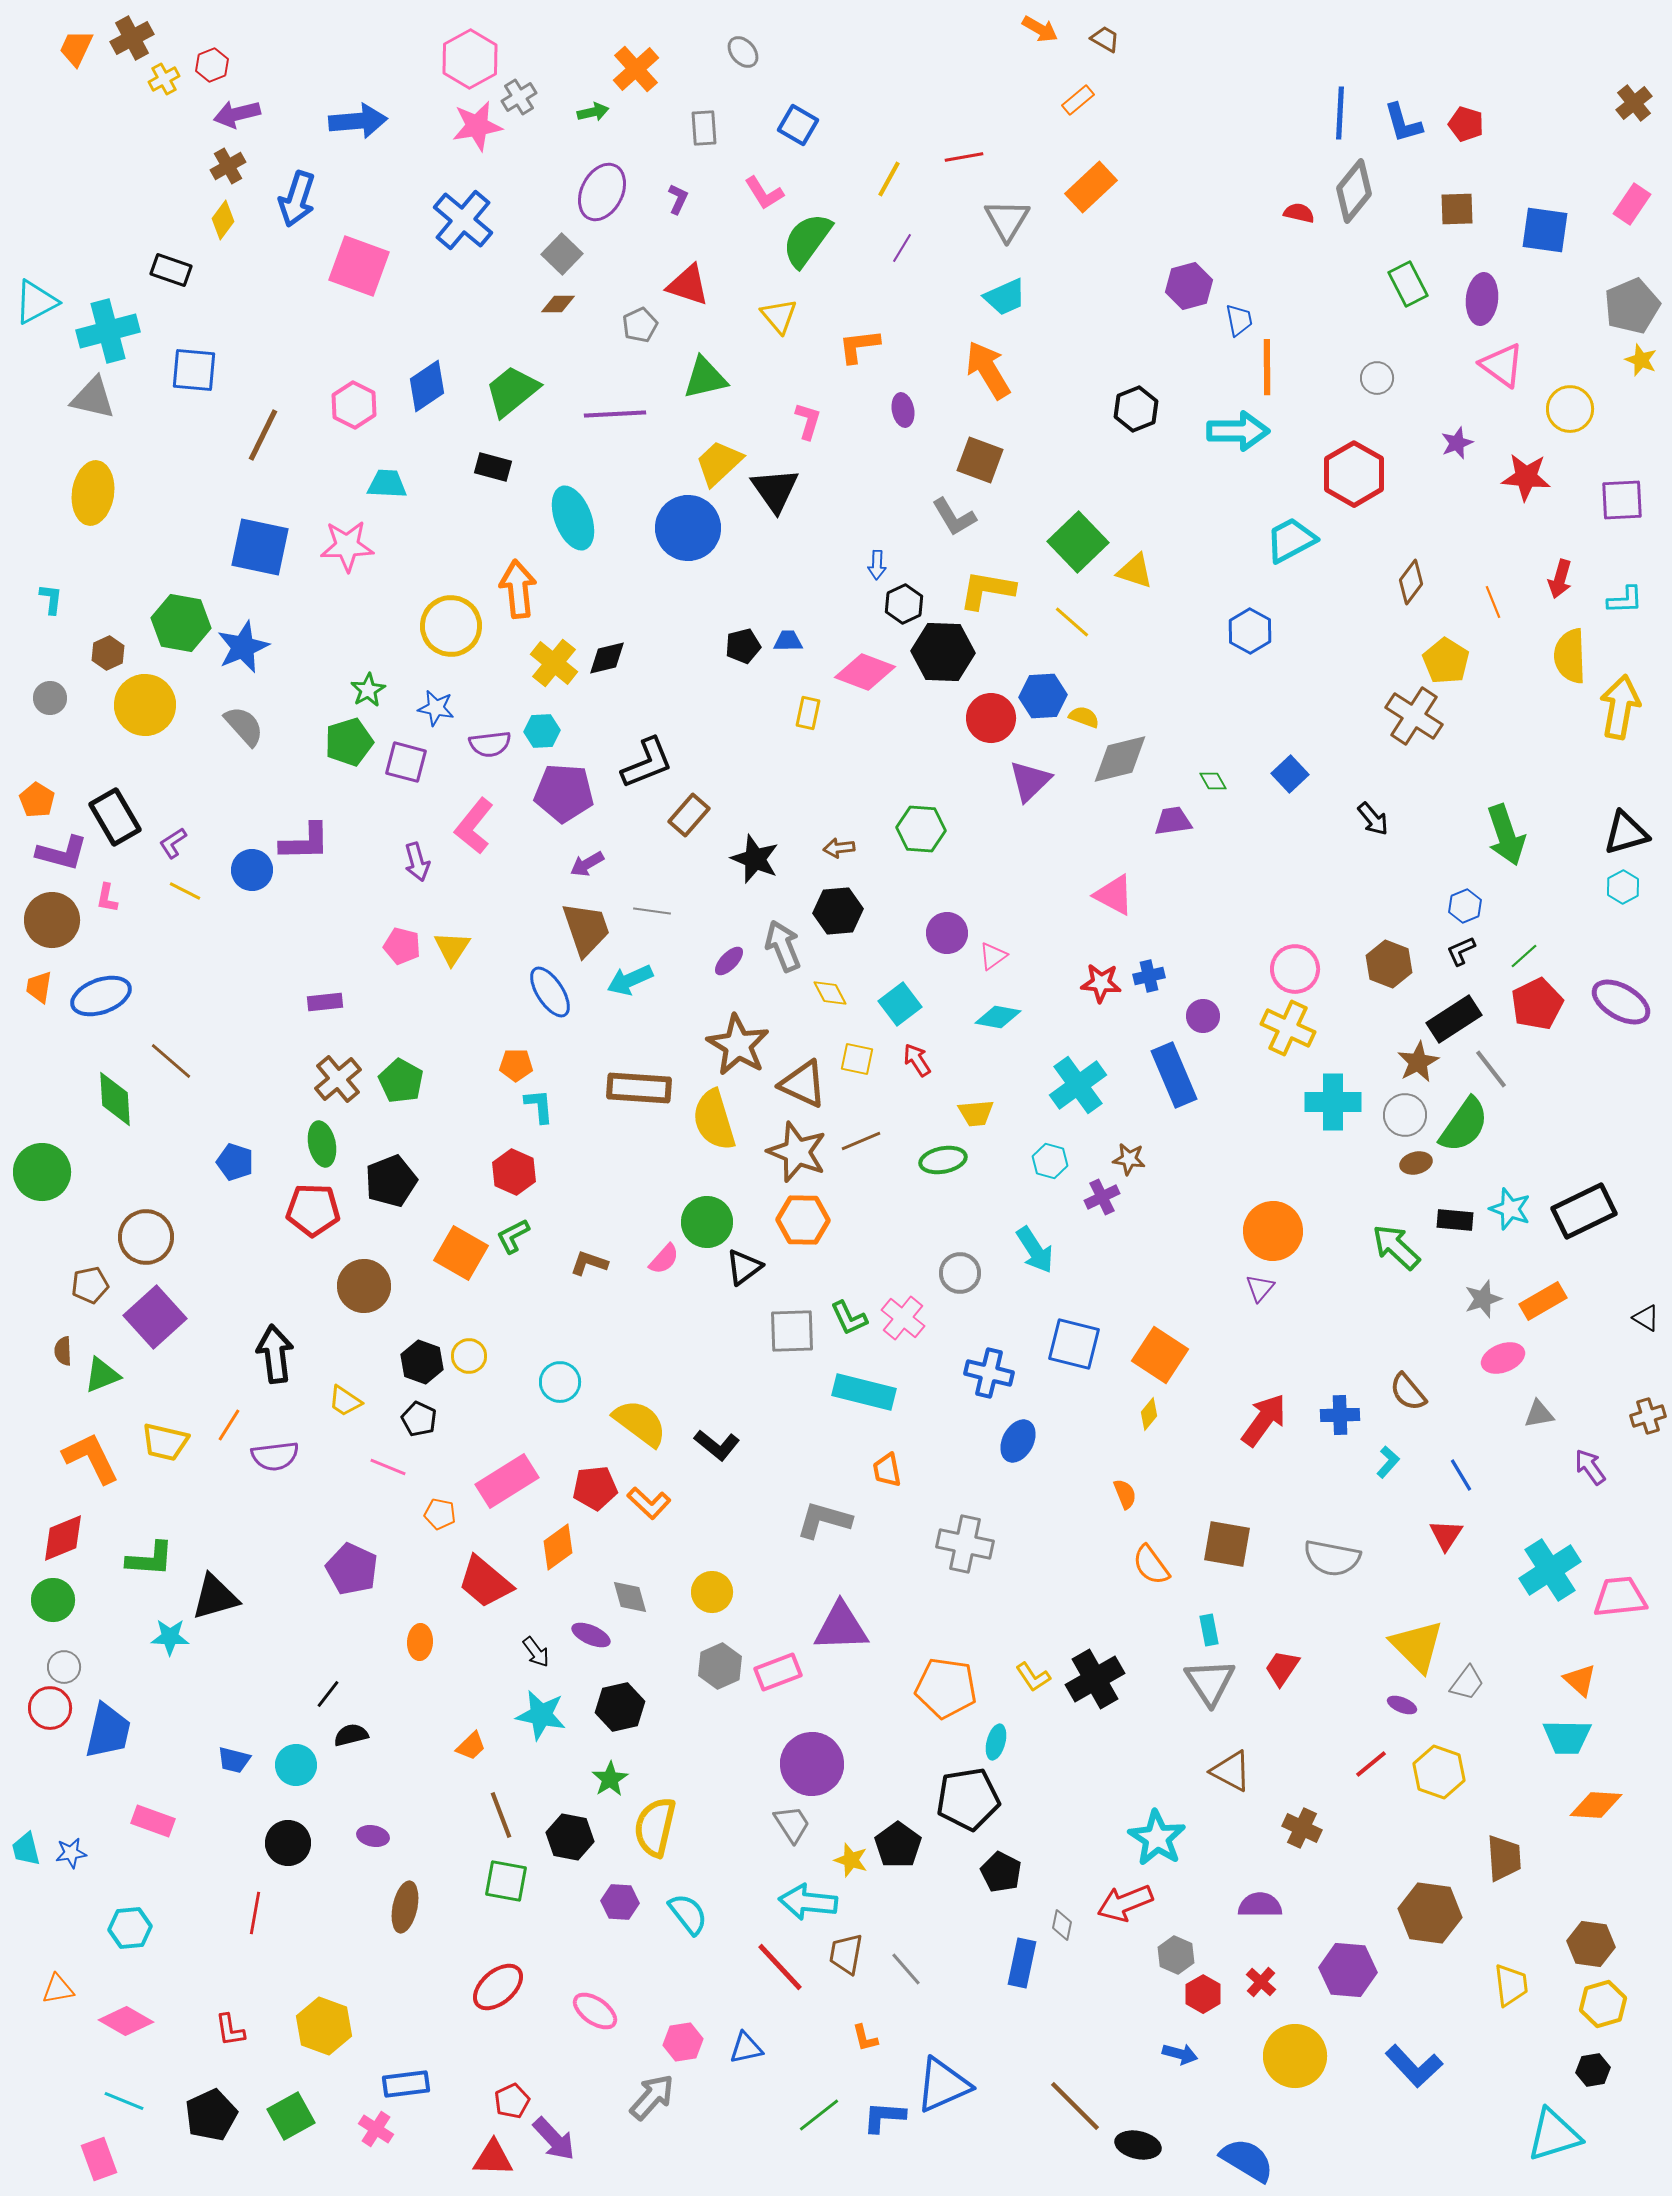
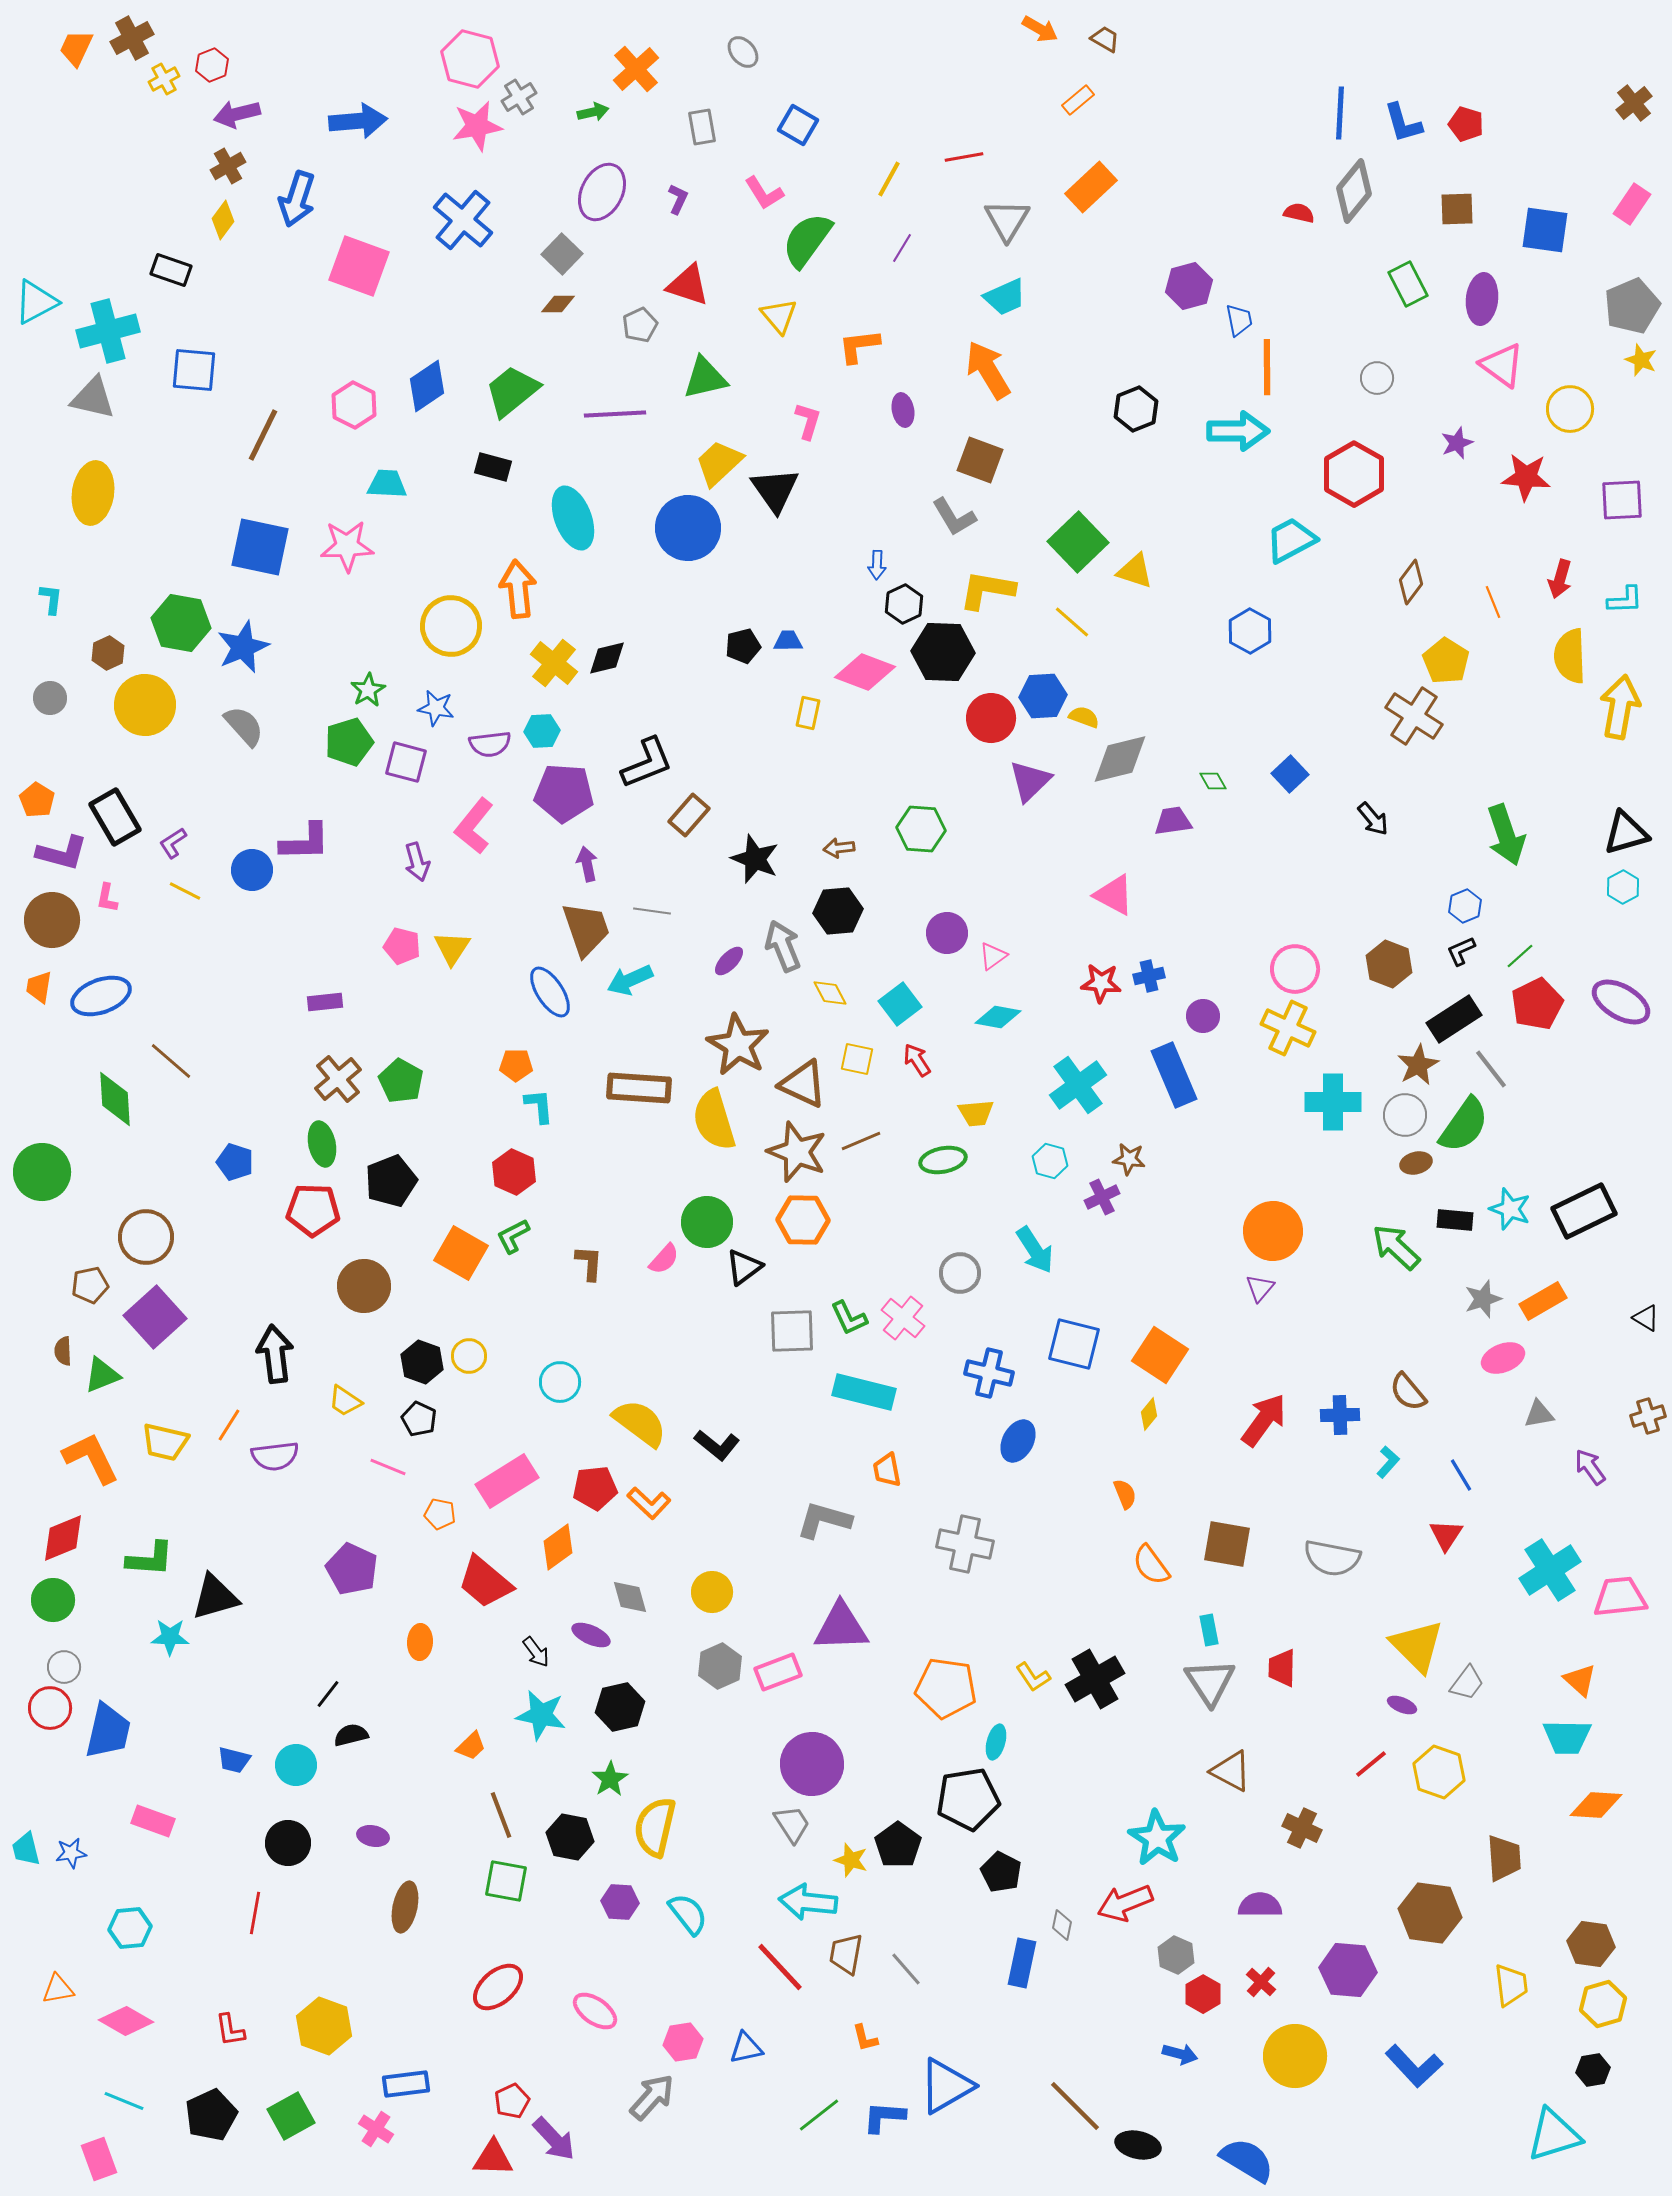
pink hexagon at (470, 59): rotated 16 degrees counterclockwise
gray rectangle at (704, 128): moved 2 px left, 1 px up; rotated 6 degrees counterclockwise
purple arrow at (587, 864): rotated 108 degrees clockwise
green line at (1524, 956): moved 4 px left
brown star at (1418, 1062): moved 3 px down
brown L-shape at (589, 1263): rotated 75 degrees clockwise
red trapezoid at (1282, 1668): rotated 33 degrees counterclockwise
blue triangle at (943, 2085): moved 3 px right, 1 px down; rotated 6 degrees counterclockwise
